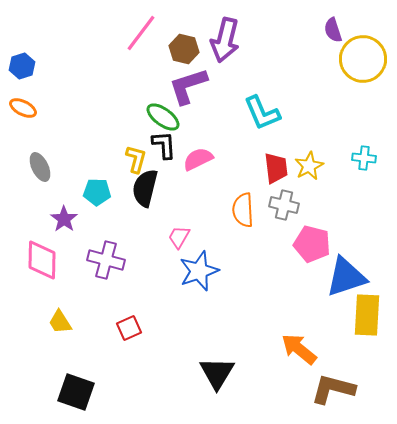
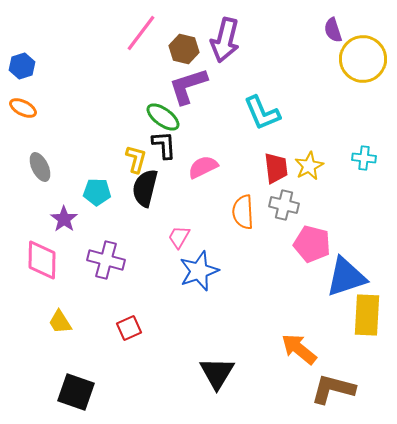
pink semicircle: moved 5 px right, 8 px down
orange semicircle: moved 2 px down
